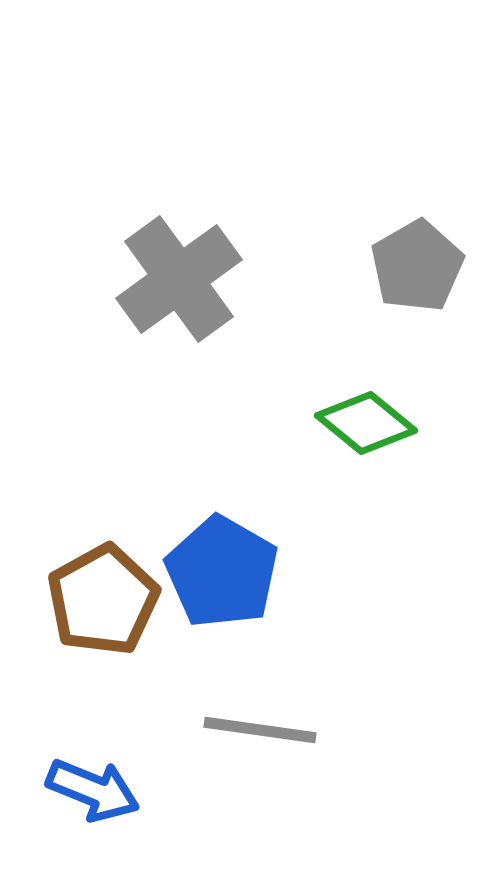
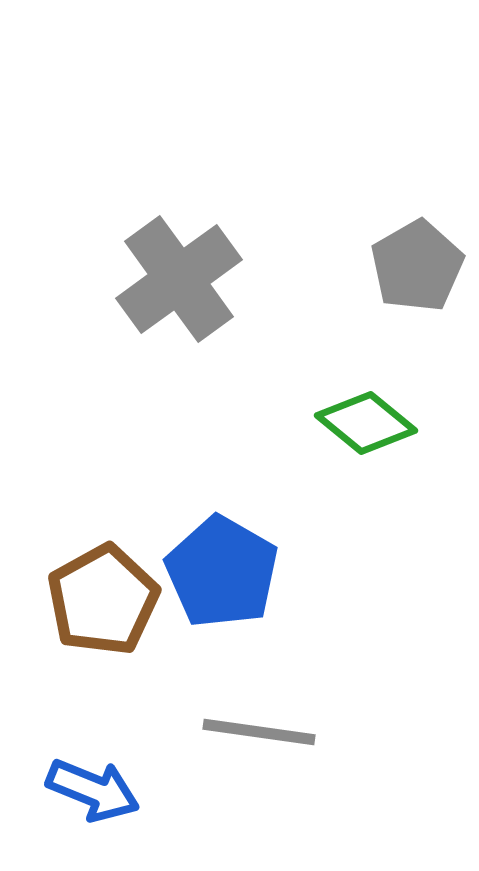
gray line: moved 1 px left, 2 px down
